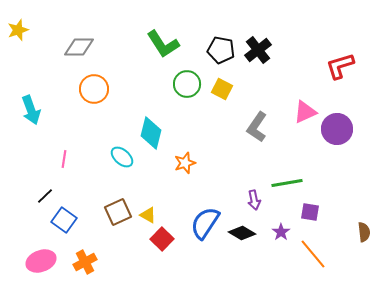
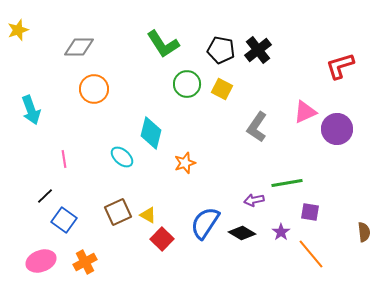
pink line: rotated 18 degrees counterclockwise
purple arrow: rotated 90 degrees clockwise
orange line: moved 2 px left
